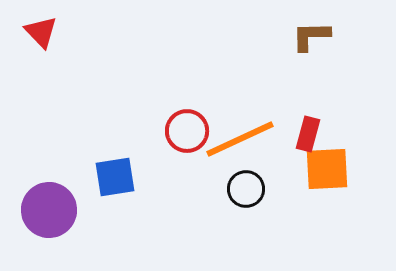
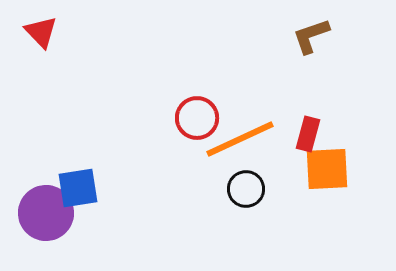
brown L-shape: rotated 18 degrees counterclockwise
red circle: moved 10 px right, 13 px up
blue square: moved 37 px left, 11 px down
purple circle: moved 3 px left, 3 px down
